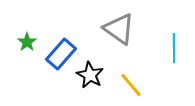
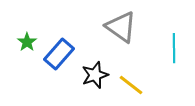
gray triangle: moved 2 px right, 2 px up
blue rectangle: moved 2 px left
black star: moved 5 px right; rotated 24 degrees clockwise
yellow line: rotated 12 degrees counterclockwise
